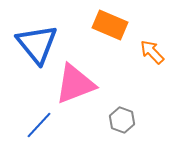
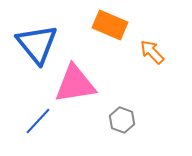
pink triangle: rotated 12 degrees clockwise
blue line: moved 1 px left, 4 px up
